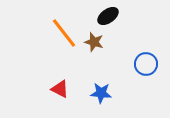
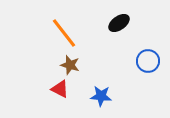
black ellipse: moved 11 px right, 7 px down
brown star: moved 24 px left, 23 px down
blue circle: moved 2 px right, 3 px up
blue star: moved 3 px down
